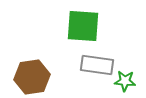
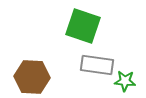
green square: rotated 15 degrees clockwise
brown hexagon: rotated 12 degrees clockwise
